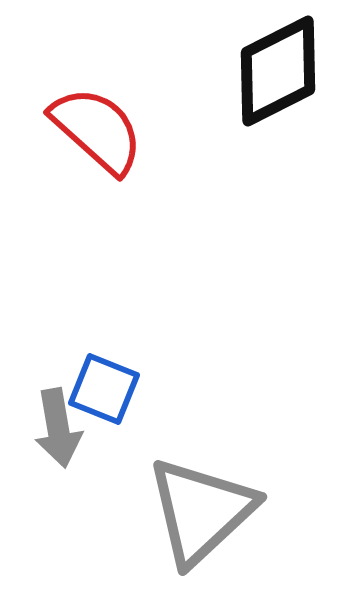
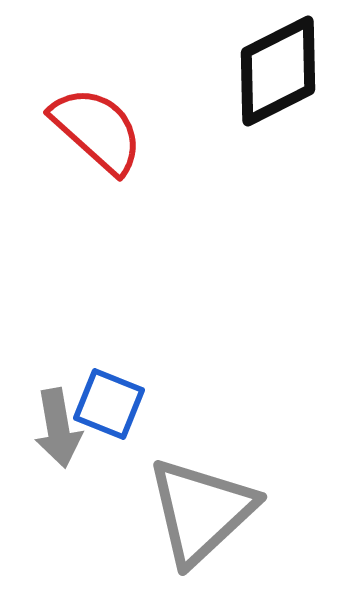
blue square: moved 5 px right, 15 px down
